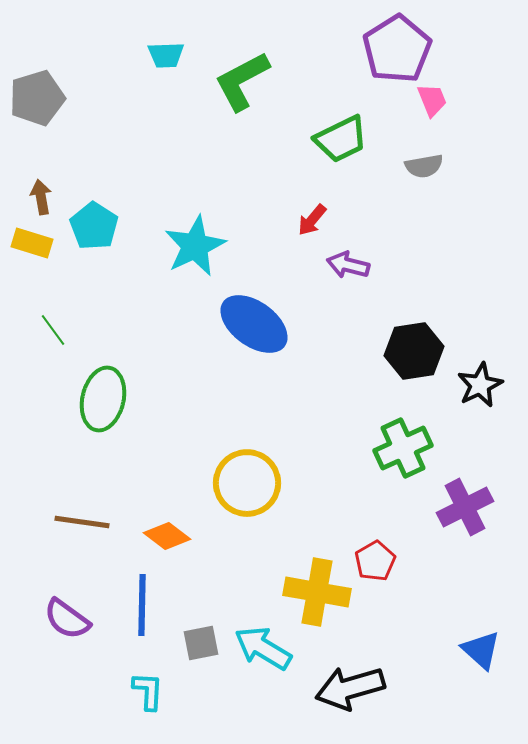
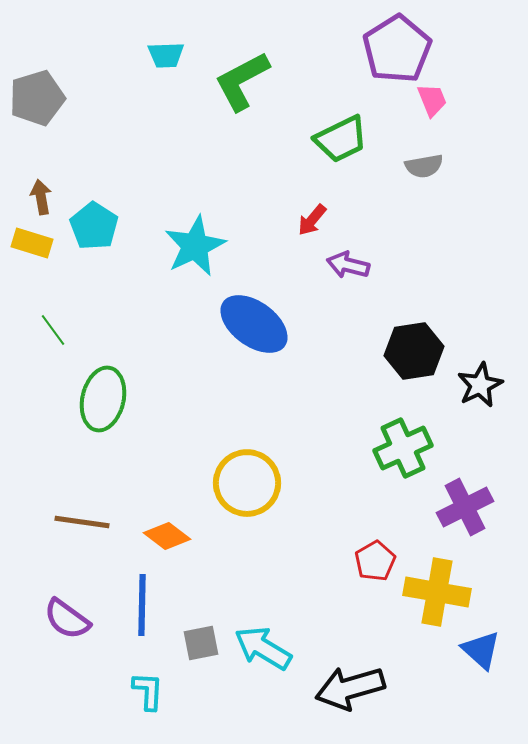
yellow cross: moved 120 px right
